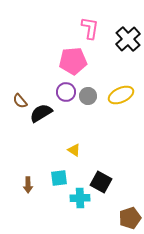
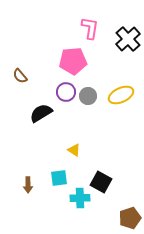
brown semicircle: moved 25 px up
